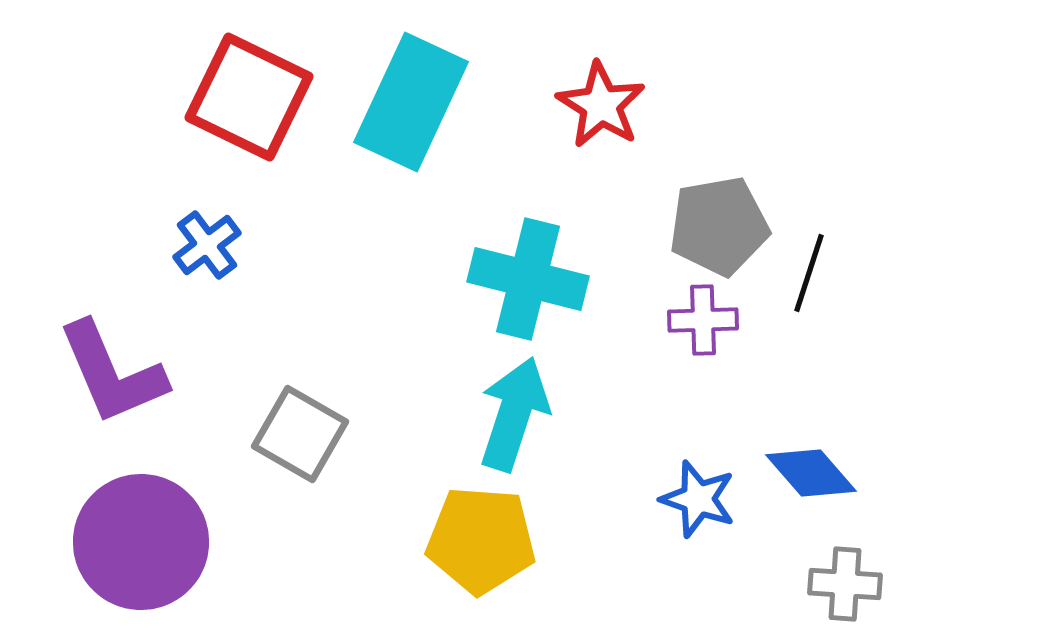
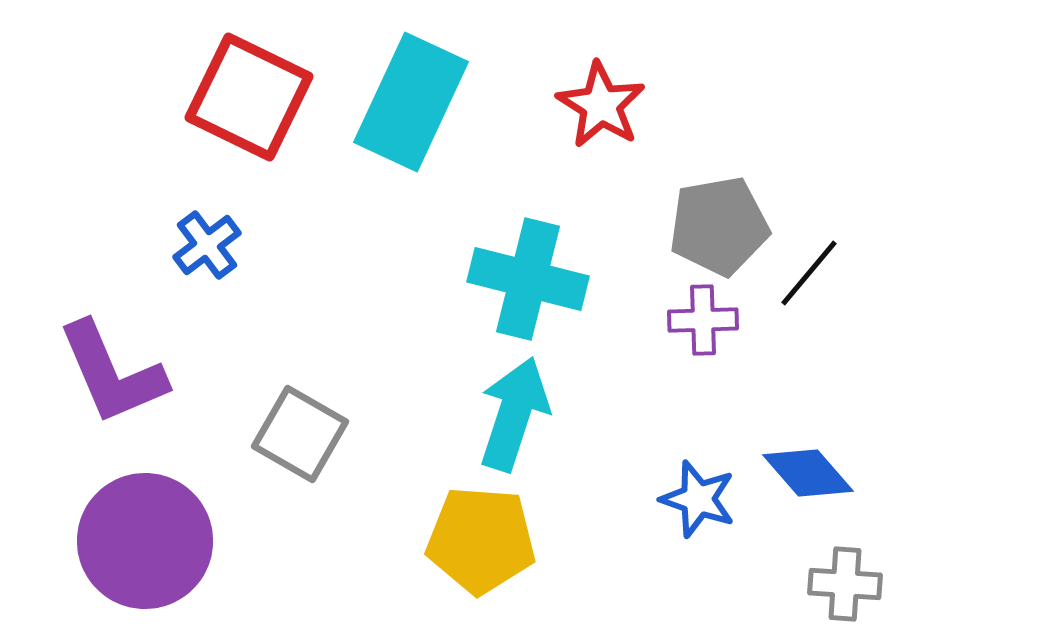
black line: rotated 22 degrees clockwise
blue diamond: moved 3 px left
purple circle: moved 4 px right, 1 px up
